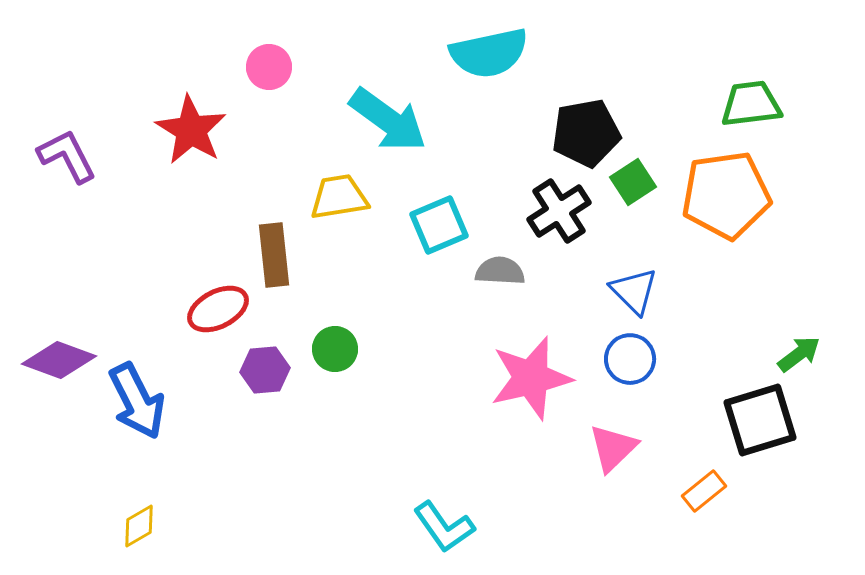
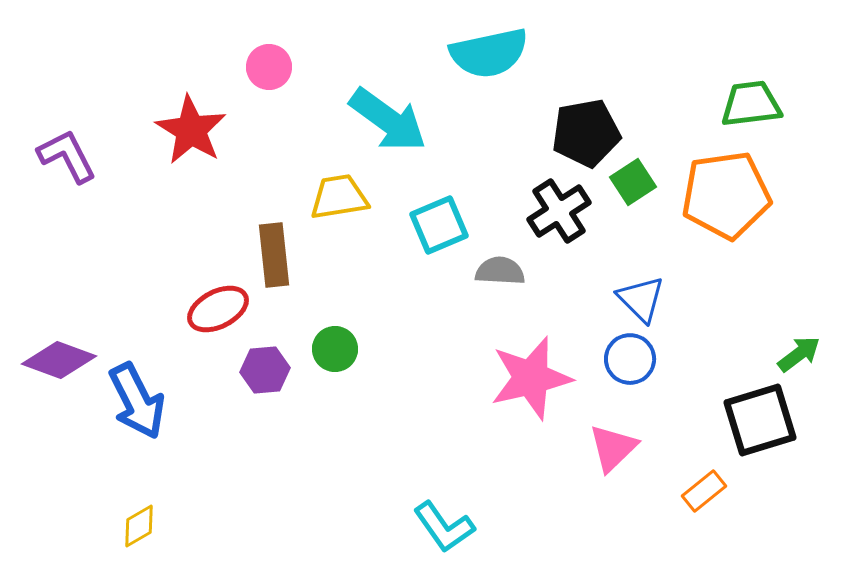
blue triangle: moved 7 px right, 8 px down
